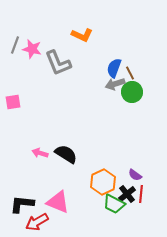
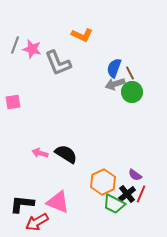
red line: rotated 18 degrees clockwise
